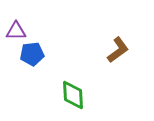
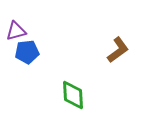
purple triangle: rotated 15 degrees counterclockwise
blue pentagon: moved 5 px left, 2 px up
